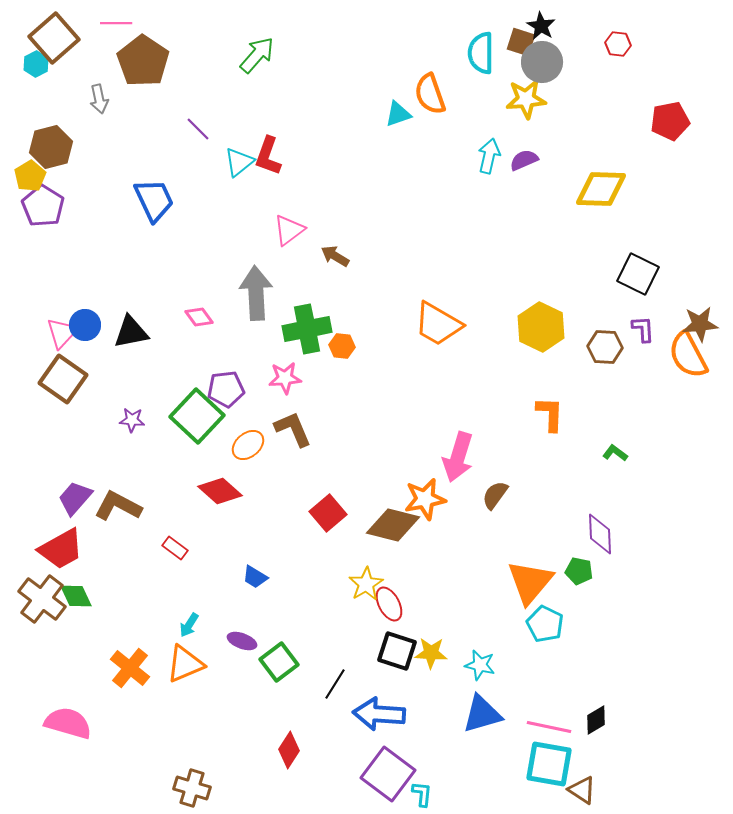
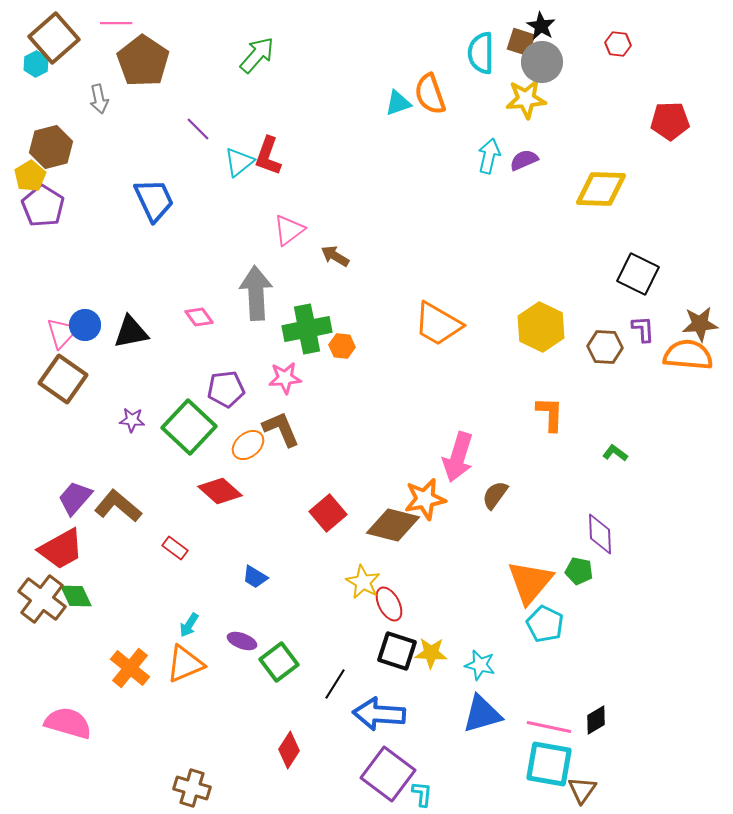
cyan triangle at (398, 114): moved 11 px up
red pentagon at (670, 121): rotated 9 degrees clockwise
orange semicircle at (688, 355): rotated 123 degrees clockwise
green square at (197, 416): moved 8 px left, 11 px down
brown L-shape at (293, 429): moved 12 px left
brown L-shape at (118, 506): rotated 12 degrees clockwise
yellow star at (366, 584): moved 3 px left, 2 px up; rotated 12 degrees counterclockwise
brown triangle at (582, 790): rotated 32 degrees clockwise
